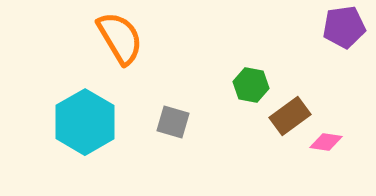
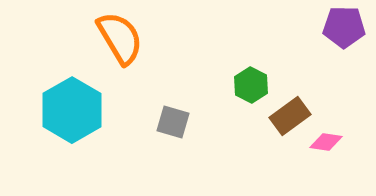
purple pentagon: rotated 9 degrees clockwise
green hexagon: rotated 16 degrees clockwise
cyan hexagon: moved 13 px left, 12 px up
